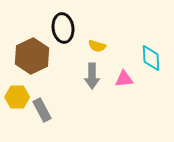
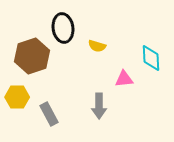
brown hexagon: rotated 8 degrees clockwise
gray arrow: moved 7 px right, 30 px down
gray rectangle: moved 7 px right, 4 px down
